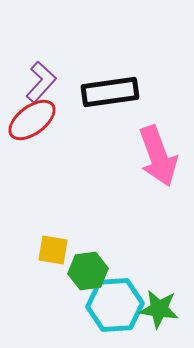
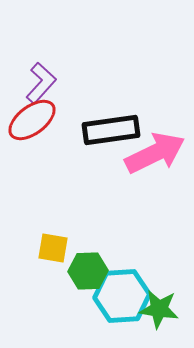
purple L-shape: moved 1 px down
black rectangle: moved 1 px right, 38 px down
pink arrow: moved 3 px left, 3 px up; rotated 96 degrees counterclockwise
yellow square: moved 2 px up
green hexagon: rotated 6 degrees clockwise
cyan hexagon: moved 7 px right, 9 px up
